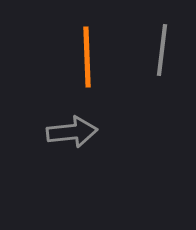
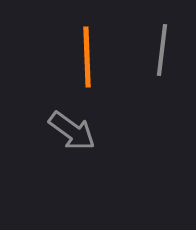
gray arrow: moved 1 px up; rotated 42 degrees clockwise
